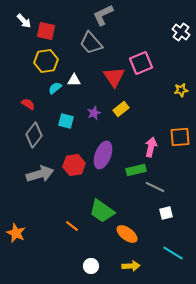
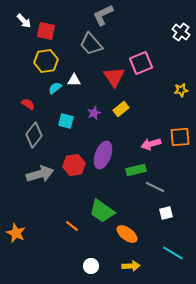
gray trapezoid: moved 1 px down
pink arrow: moved 3 px up; rotated 120 degrees counterclockwise
